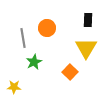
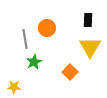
gray line: moved 2 px right, 1 px down
yellow triangle: moved 4 px right, 1 px up
